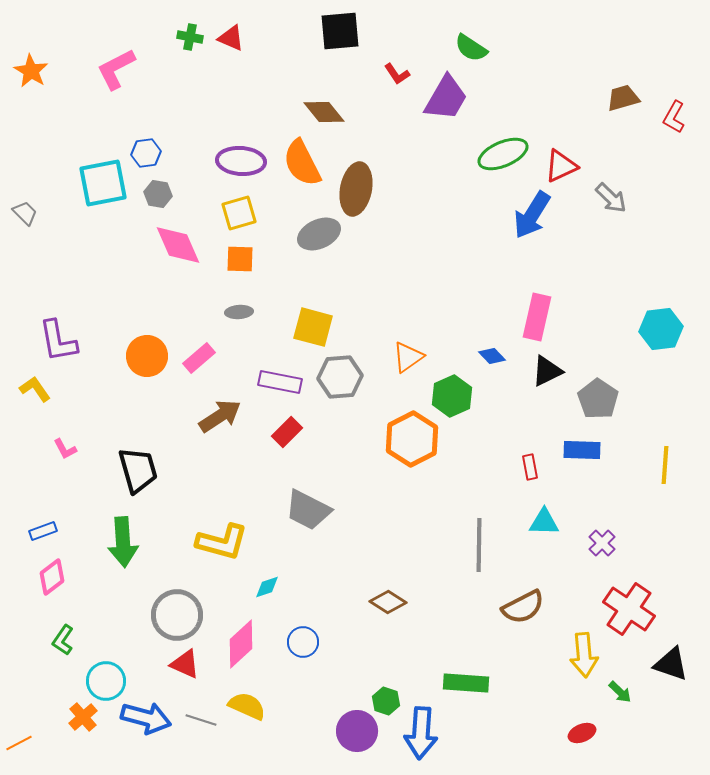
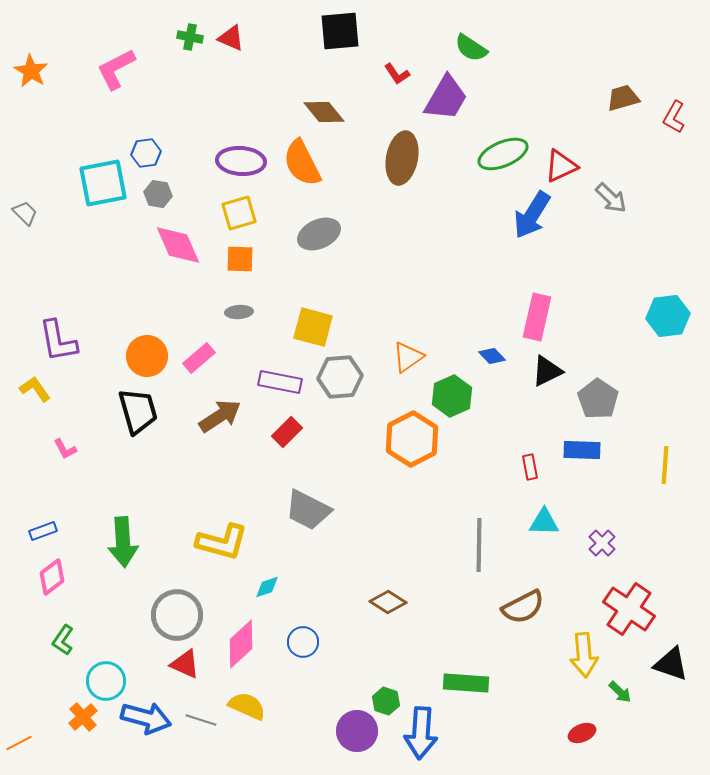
brown ellipse at (356, 189): moved 46 px right, 31 px up
cyan hexagon at (661, 329): moved 7 px right, 13 px up
black trapezoid at (138, 470): moved 59 px up
